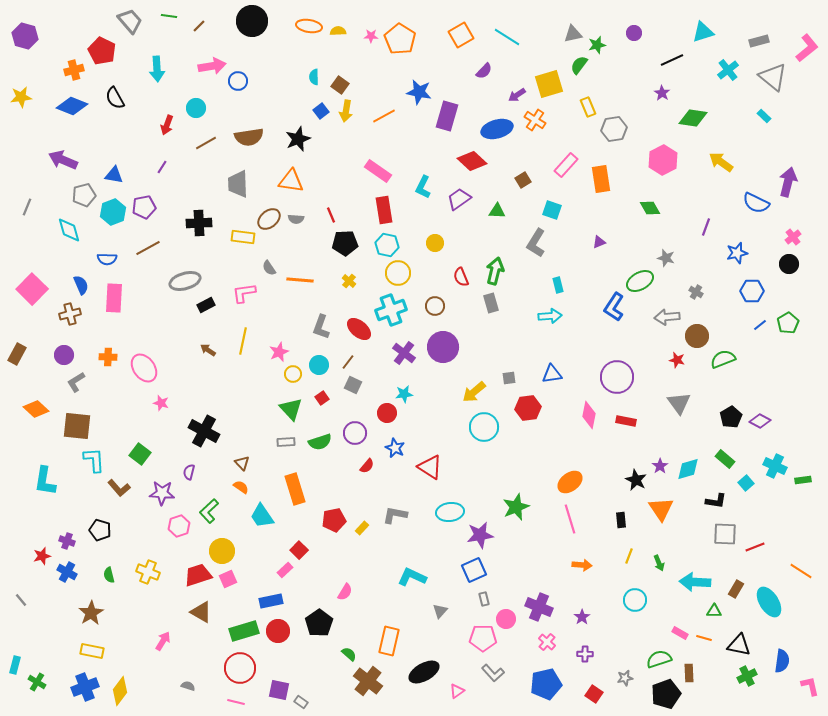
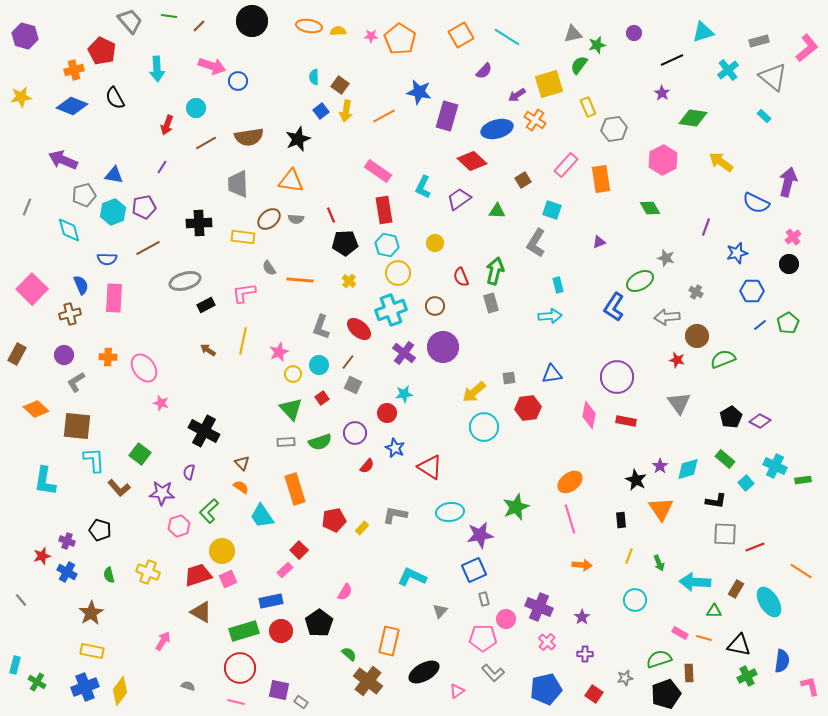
pink arrow at (212, 66): rotated 28 degrees clockwise
red circle at (278, 631): moved 3 px right
blue pentagon at (546, 684): moved 5 px down
